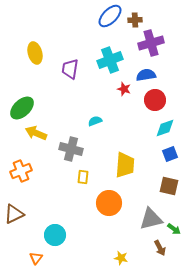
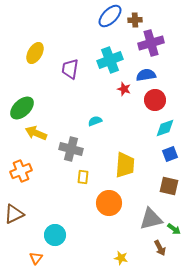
yellow ellipse: rotated 45 degrees clockwise
